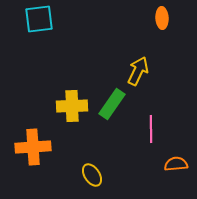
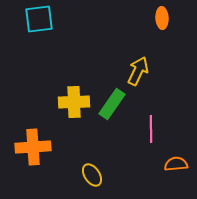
yellow cross: moved 2 px right, 4 px up
